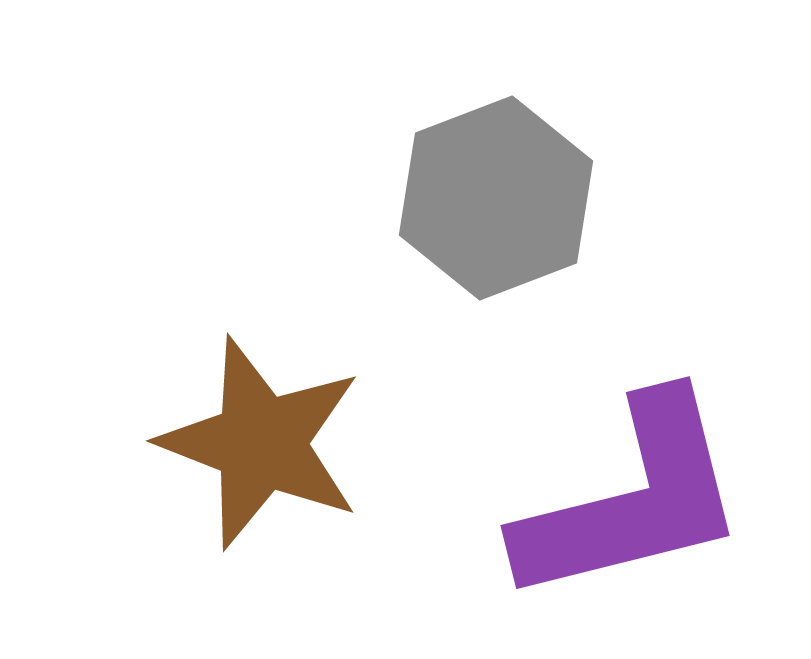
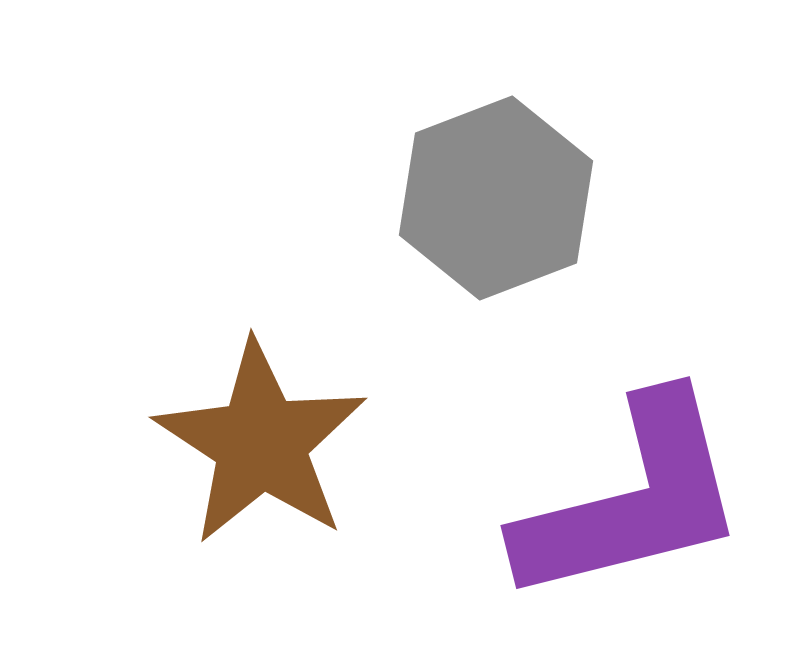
brown star: rotated 12 degrees clockwise
